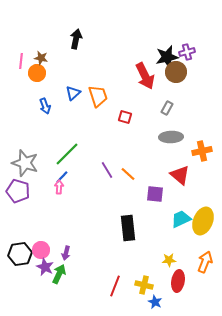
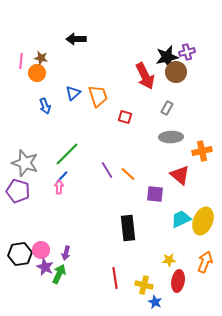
black arrow: rotated 102 degrees counterclockwise
red line: moved 8 px up; rotated 30 degrees counterclockwise
